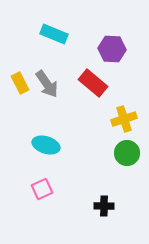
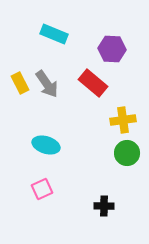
yellow cross: moved 1 px left, 1 px down; rotated 10 degrees clockwise
